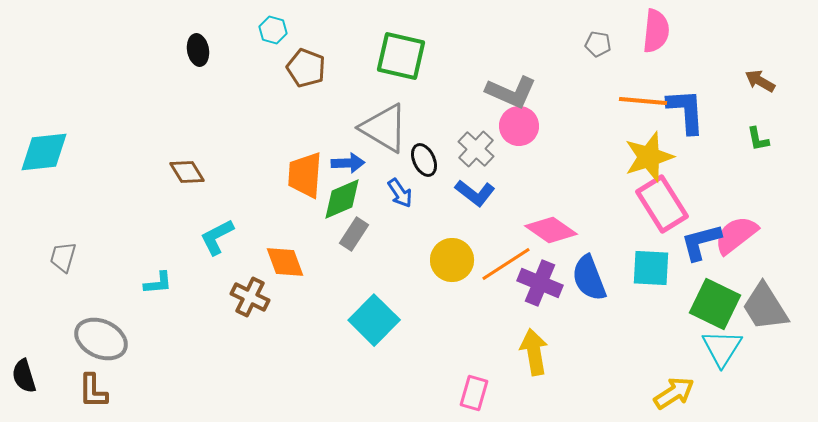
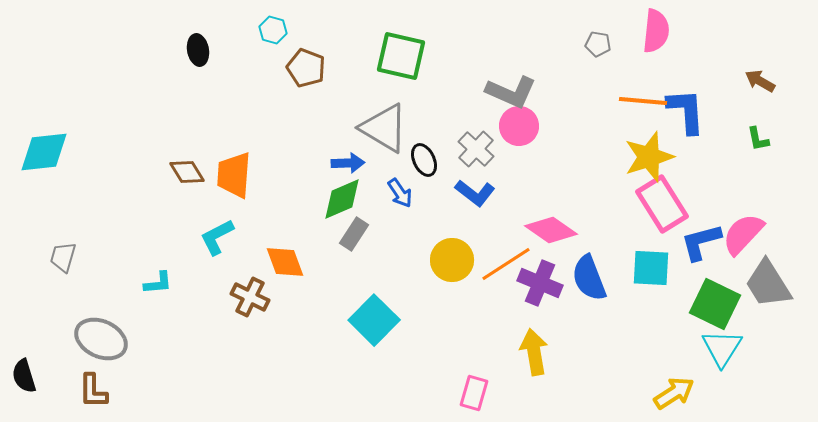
orange trapezoid at (305, 175): moved 71 px left
pink semicircle at (736, 235): moved 7 px right, 1 px up; rotated 9 degrees counterclockwise
gray trapezoid at (765, 307): moved 3 px right, 23 px up
